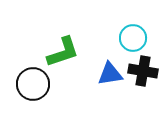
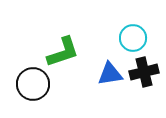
black cross: moved 1 px right, 1 px down; rotated 24 degrees counterclockwise
